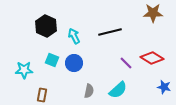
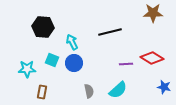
black hexagon: moved 3 px left, 1 px down; rotated 20 degrees counterclockwise
cyan arrow: moved 2 px left, 6 px down
purple line: moved 1 px down; rotated 48 degrees counterclockwise
cyan star: moved 3 px right, 1 px up
gray semicircle: rotated 24 degrees counterclockwise
brown rectangle: moved 3 px up
